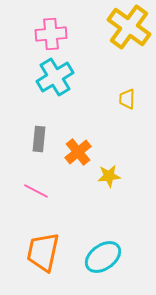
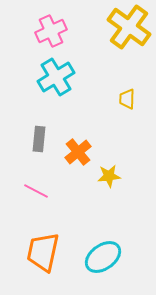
pink cross: moved 3 px up; rotated 20 degrees counterclockwise
cyan cross: moved 1 px right
